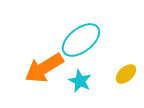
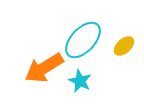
cyan ellipse: moved 2 px right; rotated 9 degrees counterclockwise
yellow ellipse: moved 2 px left, 28 px up
